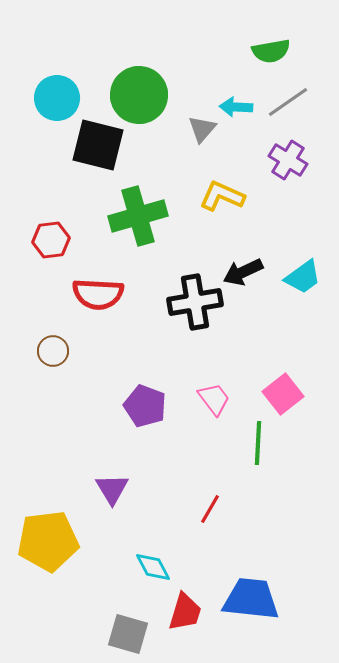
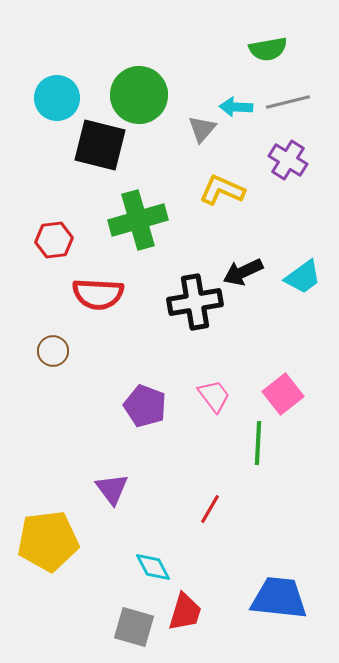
green semicircle: moved 3 px left, 2 px up
gray line: rotated 21 degrees clockwise
black square: moved 2 px right
yellow L-shape: moved 6 px up
green cross: moved 4 px down
red hexagon: moved 3 px right
pink trapezoid: moved 3 px up
purple triangle: rotated 6 degrees counterclockwise
blue trapezoid: moved 28 px right, 1 px up
gray square: moved 6 px right, 7 px up
